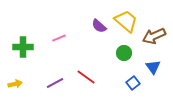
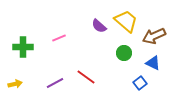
blue triangle: moved 4 px up; rotated 28 degrees counterclockwise
blue square: moved 7 px right
